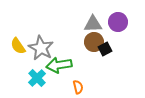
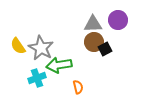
purple circle: moved 2 px up
cyan cross: rotated 24 degrees clockwise
